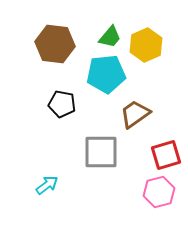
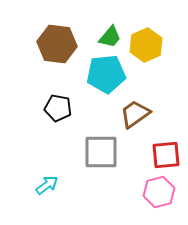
brown hexagon: moved 2 px right
black pentagon: moved 4 px left, 4 px down
red square: rotated 12 degrees clockwise
